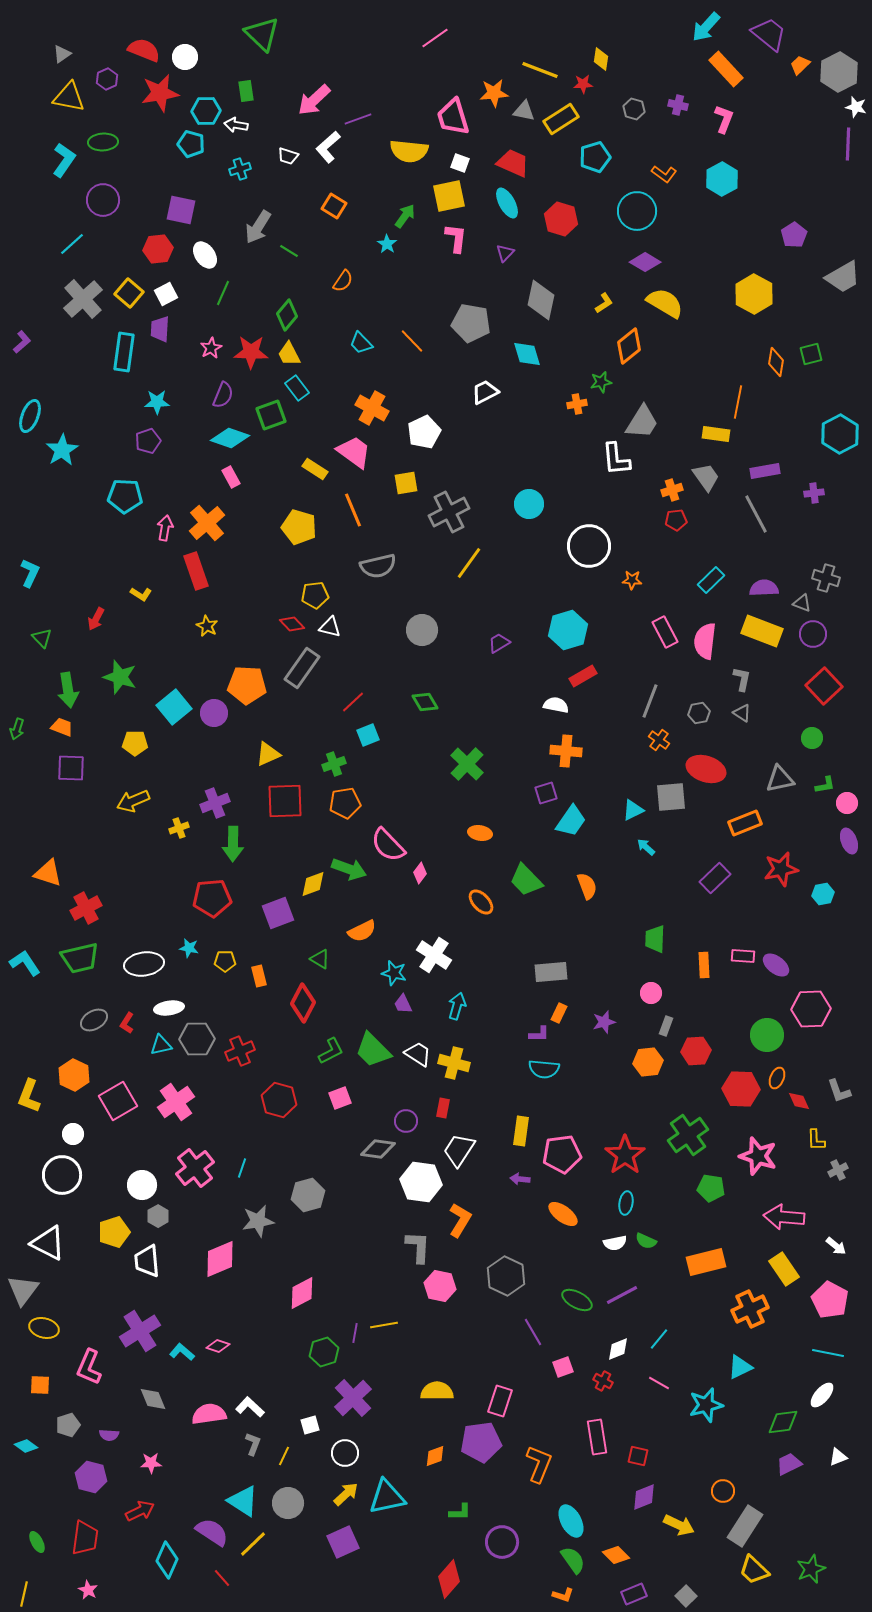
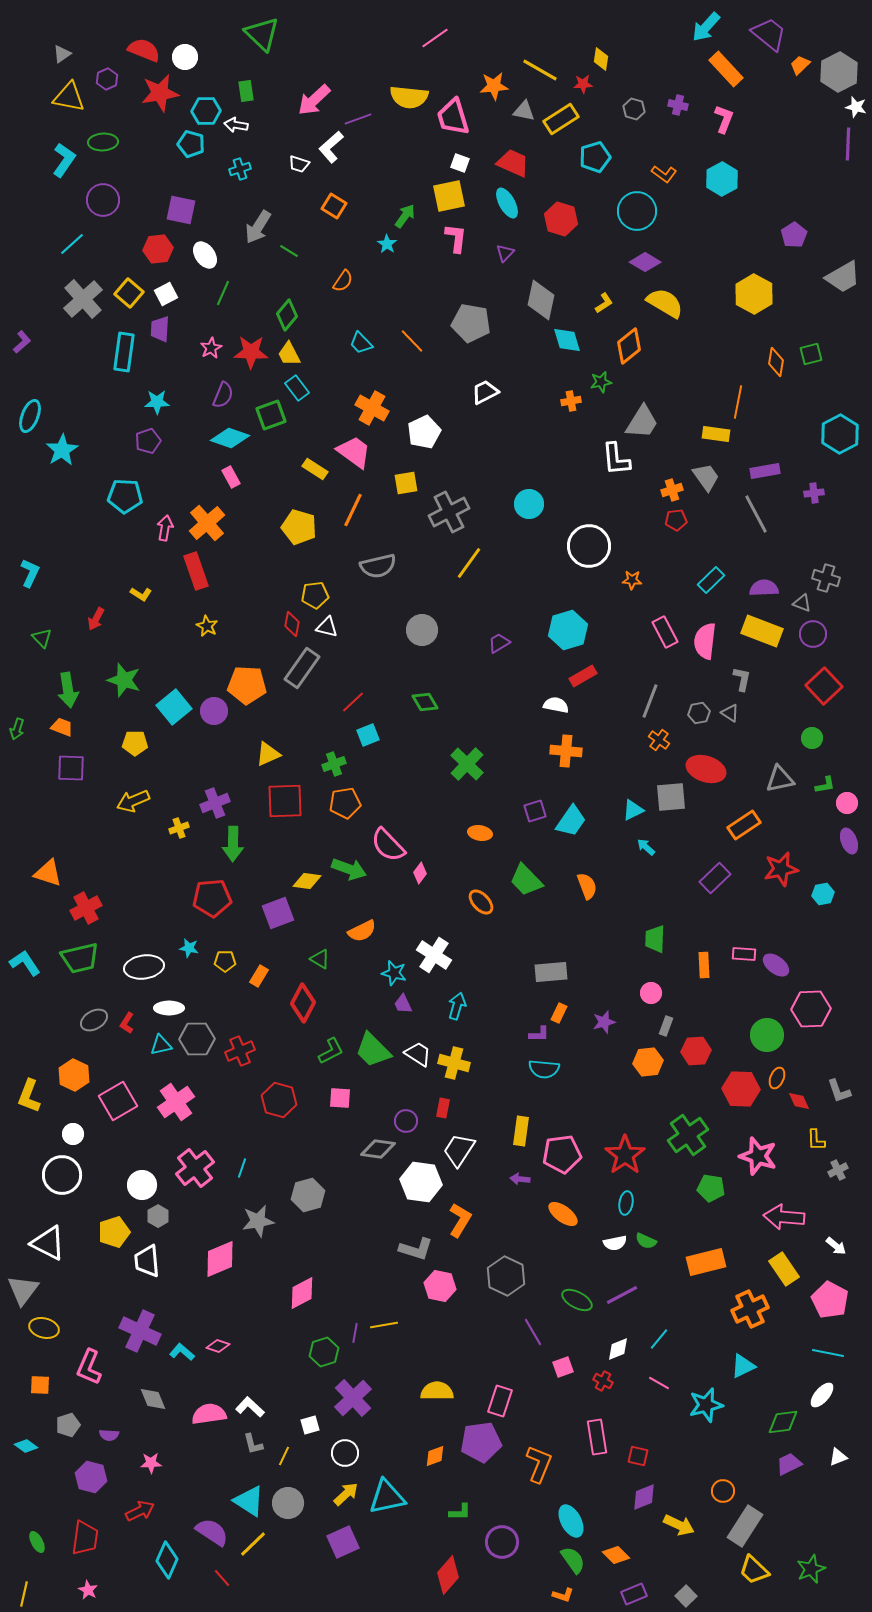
yellow line at (540, 70): rotated 9 degrees clockwise
orange star at (494, 93): moved 7 px up
white L-shape at (328, 147): moved 3 px right
yellow semicircle at (409, 151): moved 54 px up
white trapezoid at (288, 156): moved 11 px right, 8 px down
cyan diamond at (527, 354): moved 40 px right, 14 px up
orange cross at (577, 404): moved 6 px left, 3 px up
orange line at (353, 510): rotated 48 degrees clockwise
red diamond at (292, 624): rotated 55 degrees clockwise
white triangle at (330, 627): moved 3 px left
green star at (120, 677): moved 4 px right, 3 px down
purple circle at (214, 713): moved 2 px up
gray triangle at (742, 713): moved 12 px left
purple square at (546, 793): moved 11 px left, 18 px down
orange rectangle at (745, 823): moved 1 px left, 2 px down; rotated 12 degrees counterclockwise
yellow diamond at (313, 884): moved 6 px left, 3 px up; rotated 28 degrees clockwise
pink rectangle at (743, 956): moved 1 px right, 2 px up
white ellipse at (144, 964): moved 3 px down
orange rectangle at (259, 976): rotated 45 degrees clockwise
white ellipse at (169, 1008): rotated 8 degrees clockwise
pink square at (340, 1098): rotated 25 degrees clockwise
gray L-shape at (418, 1247): moved 2 px left, 2 px down; rotated 104 degrees clockwise
purple cross at (140, 1331): rotated 33 degrees counterclockwise
cyan triangle at (740, 1367): moved 3 px right, 1 px up
gray L-shape at (253, 1444): rotated 145 degrees clockwise
cyan triangle at (243, 1501): moved 6 px right
red diamond at (449, 1579): moved 1 px left, 4 px up
